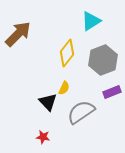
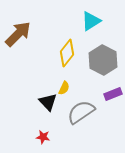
gray hexagon: rotated 12 degrees counterclockwise
purple rectangle: moved 1 px right, 2 px down
